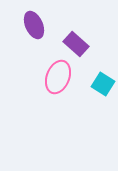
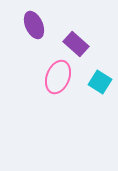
cyan square: moved 3 px left, 2 px up
